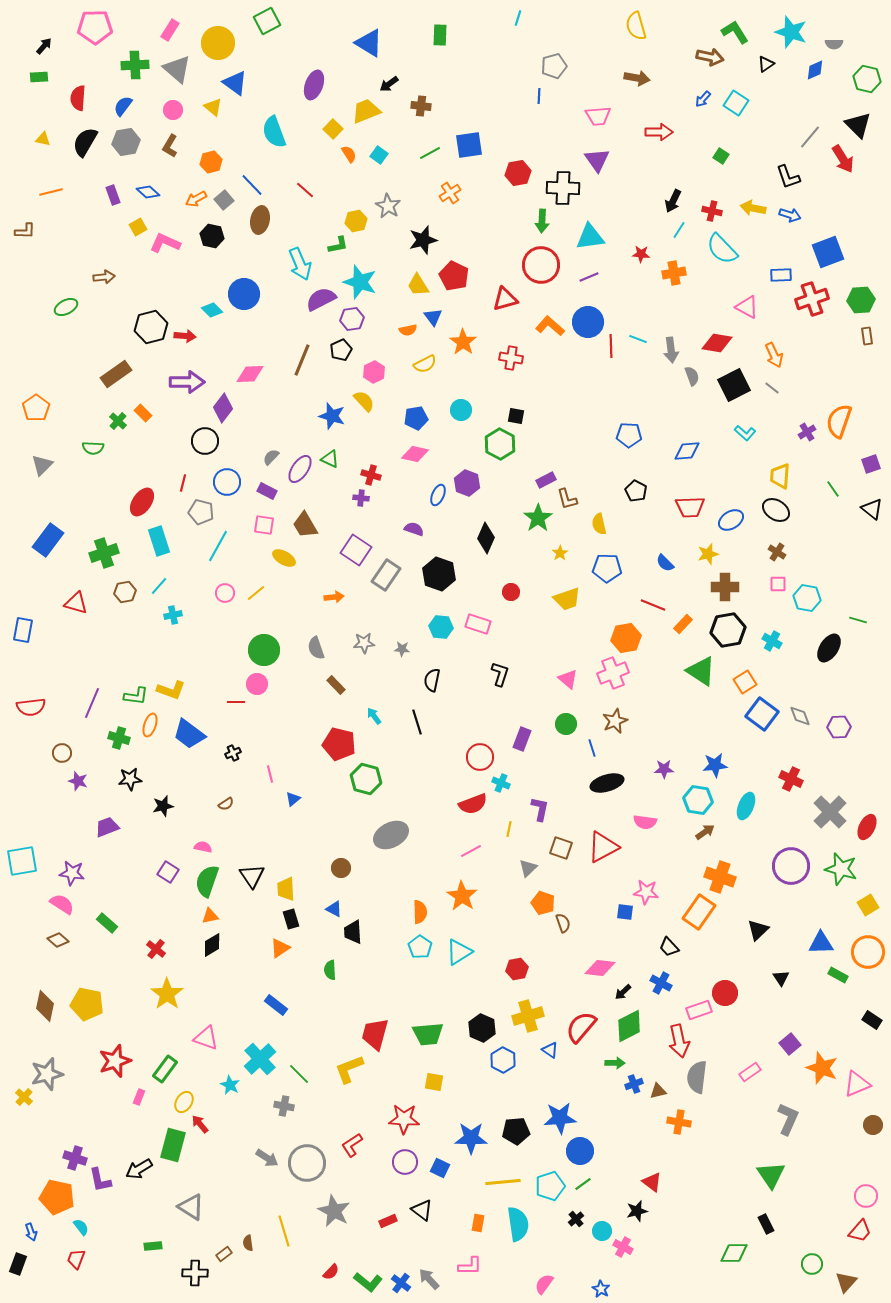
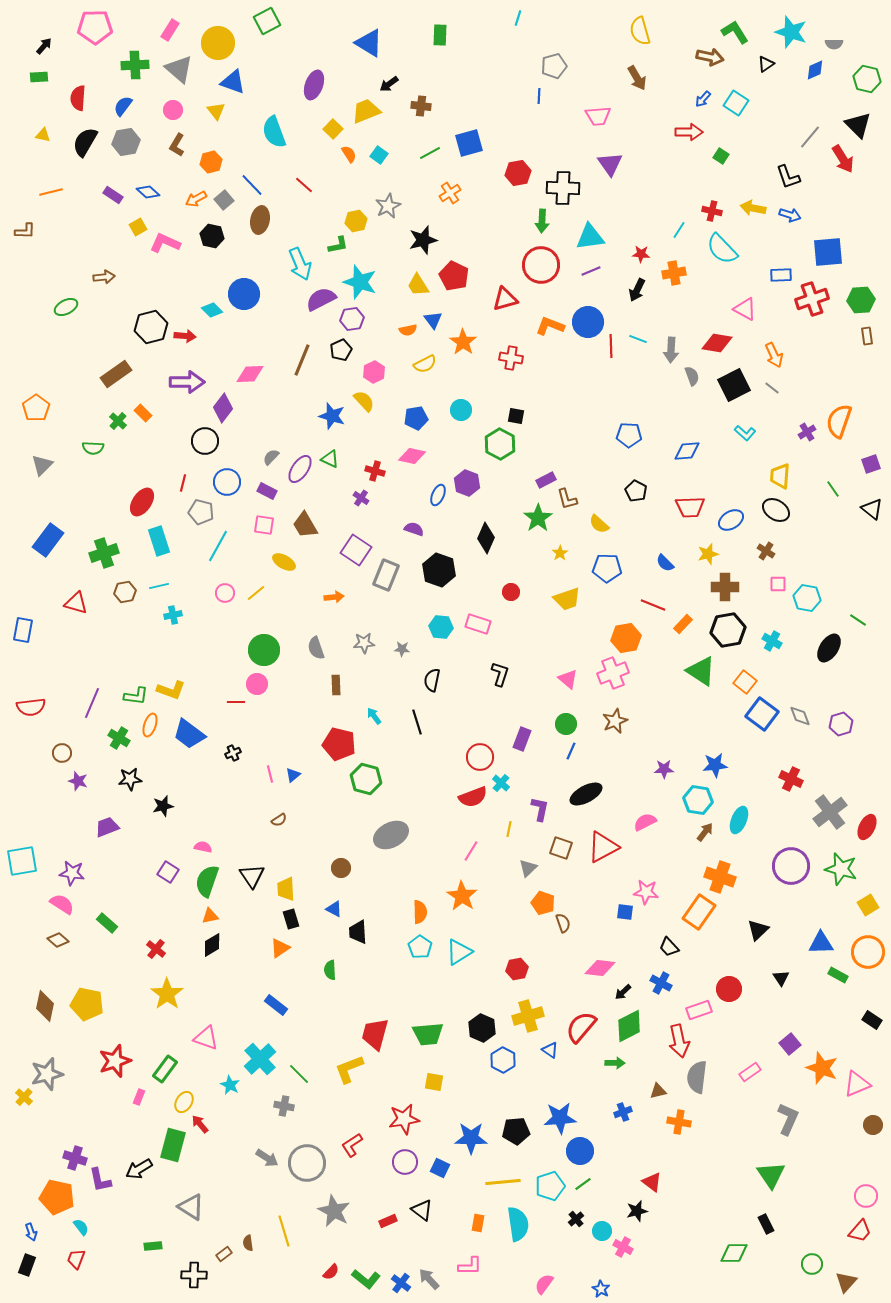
yellow semicircle at (636, 26): moved 4 px right, 5 px down
gray triangle at (177, 69): moved 2 px right
brown arrow at (637, 78): rotated 50 degrees clockwise
blue triangle at (235, 83): moved 2 px left, 1 px up; rotated 16 degrees counterclockwise
yellow triangle at (213, 107): moved 3 px right, 4 px down; rotated 12 degrees clockwise
red arrow at (659, 132): moved 30 px right
yellow triangle at (43, 139): moved 4 px up
blue square at (469, 145): moved 2 px up; rotated 8 degrees counterclockwise
brown L-shape at (170, 146): moved 7 px right, 1 px up
purple triangle at (597, 160): moved 13 px right, 4 px down
red line at (305, 190): moved 1 px left, 5 px up
purple rectangle at (113, 195): rotated 36 degrees counterclockwise
black arrow at (673, 201): moved 36 px left, 89 px down
gray star at (388, 206): rotated 15 degrees clockwise
blue square at (828, 252): rotated 16 degrees clockwise
purple line at (589, 277): moved 2 px right, 6 px up
pink triangle at (747, 307): moved 2 px left, 2 px down
blue triangle at (433, 317): moved 3 px down
orange L-shape at (550, 326): rotated 20 degrees counterclockwise
gray arrow at (671, 350): rotated 10 degrees clockwise
pink diamond at (415, 454): moved 3 px left, 2 px down
red cross at (371, 475): moved 4 px right, 4 px up
purple cross at (361, 498): rotated 28 degrees clockwise
yellow semicircle at (599, 524): rotated 35 degrees counterclockwise
brown cross at (777, 552): moved 11 px left, 1 px up
yellow ellipse at (284, 558): moved 4 px down
black hexagon at (439, 574): moved 4 px up
gray rectangle at (386, 575): rotated 12 degrees counterclockwise
cyan line at (159, 586): rotated 36 degrees clockwise
green line at (858, 620): rotated 18 degrees clockwise
orange square at (745, 682): rotated 20 degrees counterclockwise
brown rectangle at (336, 685): rotated 42 degrees clockwise
purple hexagon at (839, 727): moved 2 px right, 3 px up; rotated 15 degrees counterclockwise
green cross at (119, 738): rotated 15 degrees clockwise
blue line at (592, 748): moved 21 px left, 3 px down; rotated 42 degrees clockwise
cyan cross at (501, 783): rotated 18 degrees clockwise
black ellipse at (607, 783): moved 21 px left, 11 px down; rotated 12 degrees counterclockwise
blue triangle at (293, 799): moved 24 px up
brown semicircle at (226, 804): moved 53 px right, 16 px down
red semicircle at (473, 804): moved 7 px up
cyan ellipse at (746, 806): moved 7 px left, 14 px down
gray cross at (830, 812): rotated 8 degrees clockwise
pink semicircle at (645, 822): rotated 145 degrees clockwise
brown arrow at (705, 832): rotated 18 degrees counterclockwise
pink line at (471, 851): rotated 30 degrees counterclockwise
black trapezoid at (353, 932): moved 5 px right
red circle at (725, 993): moved 4 px right, 4 px up
blue cross at (634, 1084): moved 11 px left, 28 px down
red star at (404, 1119): rotated 12 degrees counterclockwise
black rectangle at (18, 1264): moved 9 px right, 1 px down
black cross at (195, 1273): moved 1 px left, 2 px down
green L-shape at (368, 1282): moved 2 px left, 3 px up
